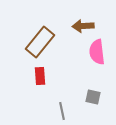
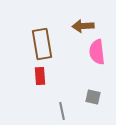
brown rectangle: moved 2 px right, 2 px down; rotated 48 degrees counterclockwise
